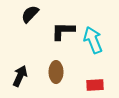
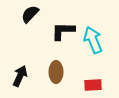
red rectangle: moved 2 px left
